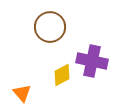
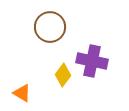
yellow diamond: moved 1 px right; rotated 25 degrees counterclockwise
orange triangle: rotated 18 degrees counterclockwise
